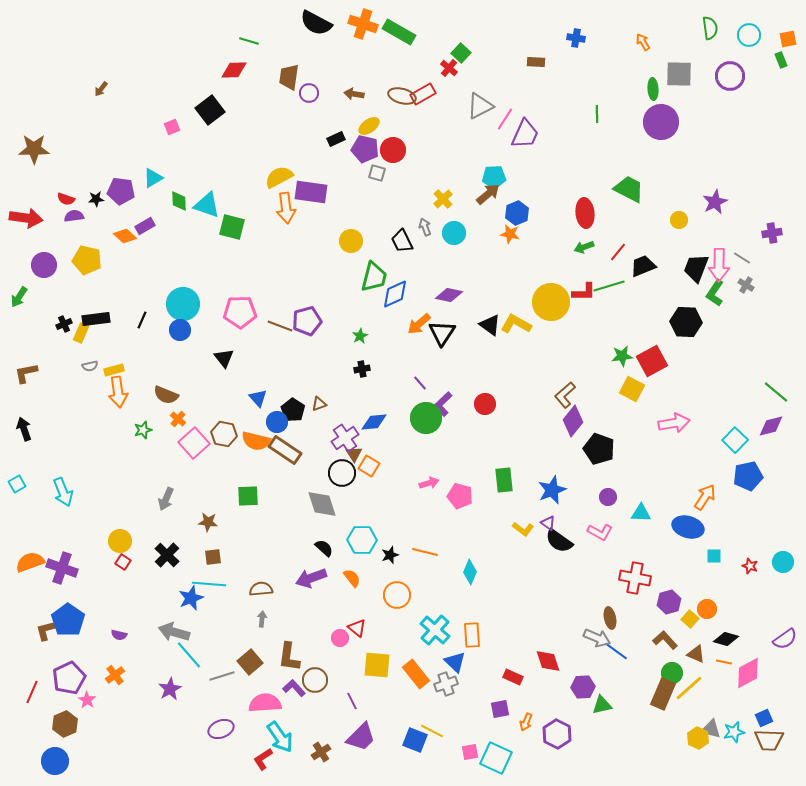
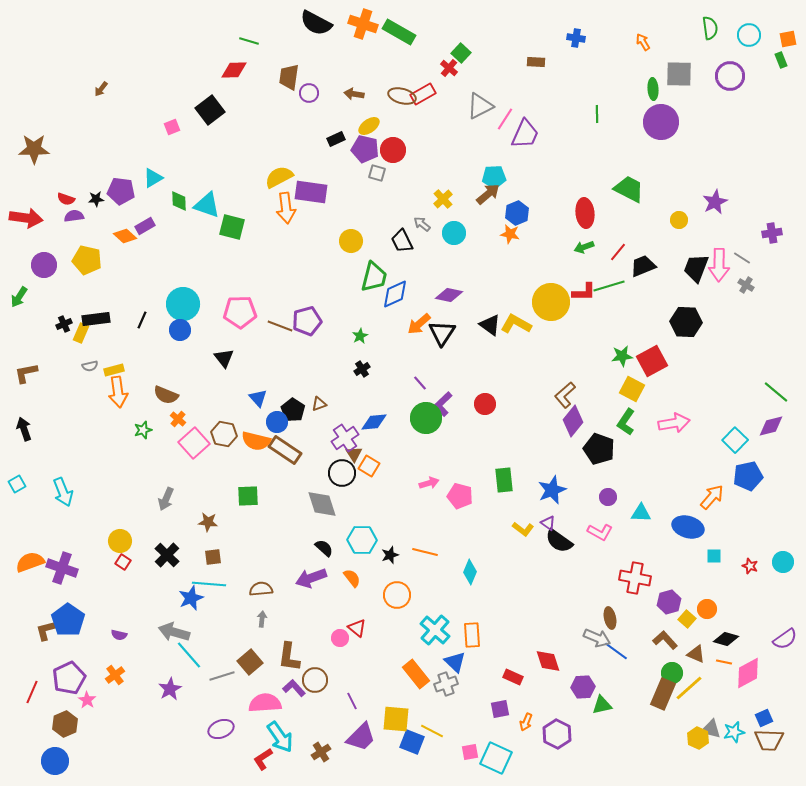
gray arrow at (425, 227): moved 3 px left, 3 px up; rotated 30 degrees counterclockwise
green L-shape at (715, 293): moved 89 px left, 129 px down
black cross at (362, 369): rotated 21 degrees counterclockwise
orange arrow at (705, 497): moved 7 px right; rotated 8 degrees clockwise
yellow square at (690, 619): moved 3 px left
yellow square at (377, 665): moved 19 px right, 54 px down
blue square at (415, 740): moved 3 px left, 2 px down
